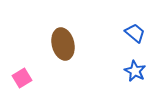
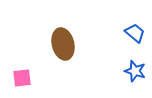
blue star: rotated 10 degrees counterclockwise
pink square: rotated 24 degrees clockwise
